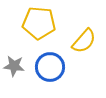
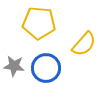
yellow semicircle: moved 3 px down
blue circle: moved 4 px left, 1 px down
